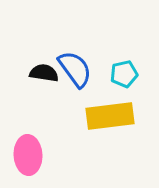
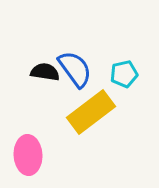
black semicircle: moved 1 px right, 1 px up
yellow rectangle: moved 19 px left, 4 px up; rotated 30 degrees counterclockwise
